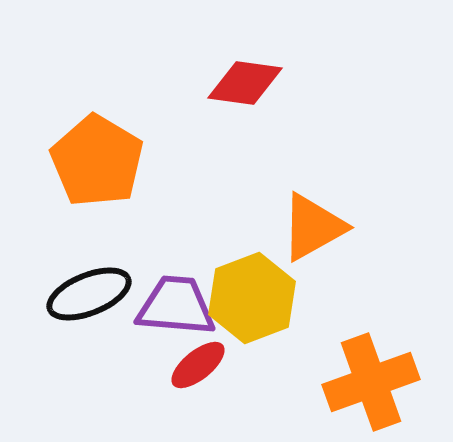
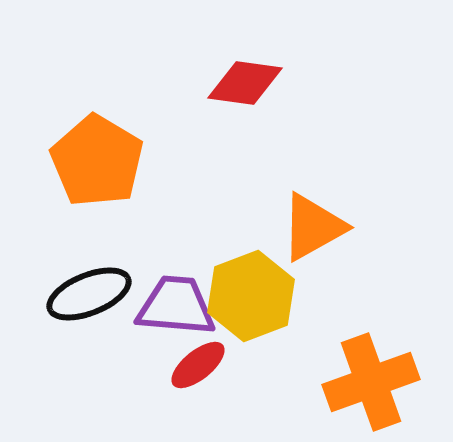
yellow hexagon: moved 1 px left, 2 px up
